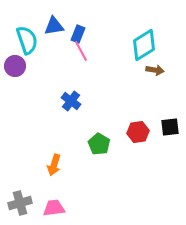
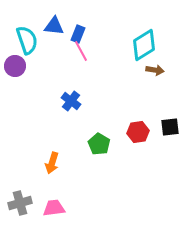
blue triangle: rotated 15 degrees clockwise
orange arrow: moved 2 px left, 2 px up
